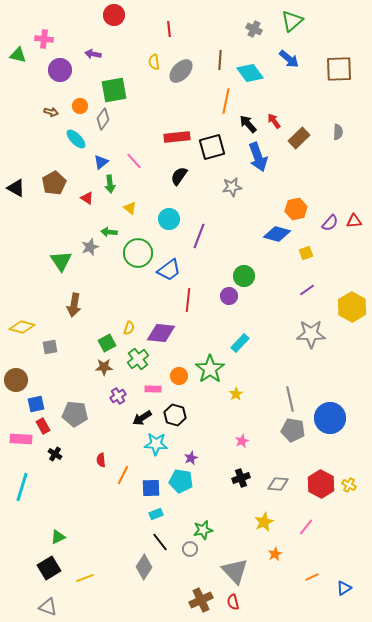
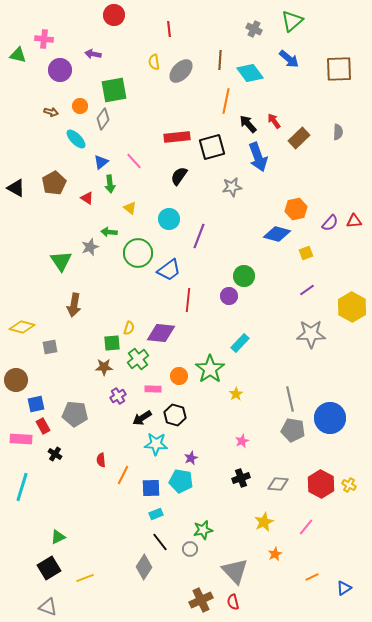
green square at (107, 343): moved 5 px right; rotated 24 degrees clockwise
